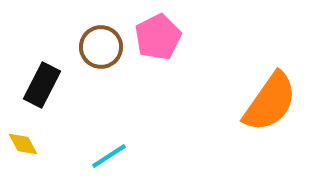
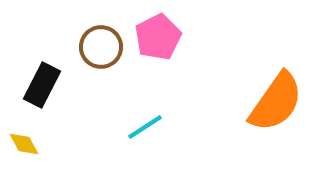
orange semicircle: moved 6 px right
yellow diamond: moved 1 px right
cyan line: moved 36 px right, 29 px up
